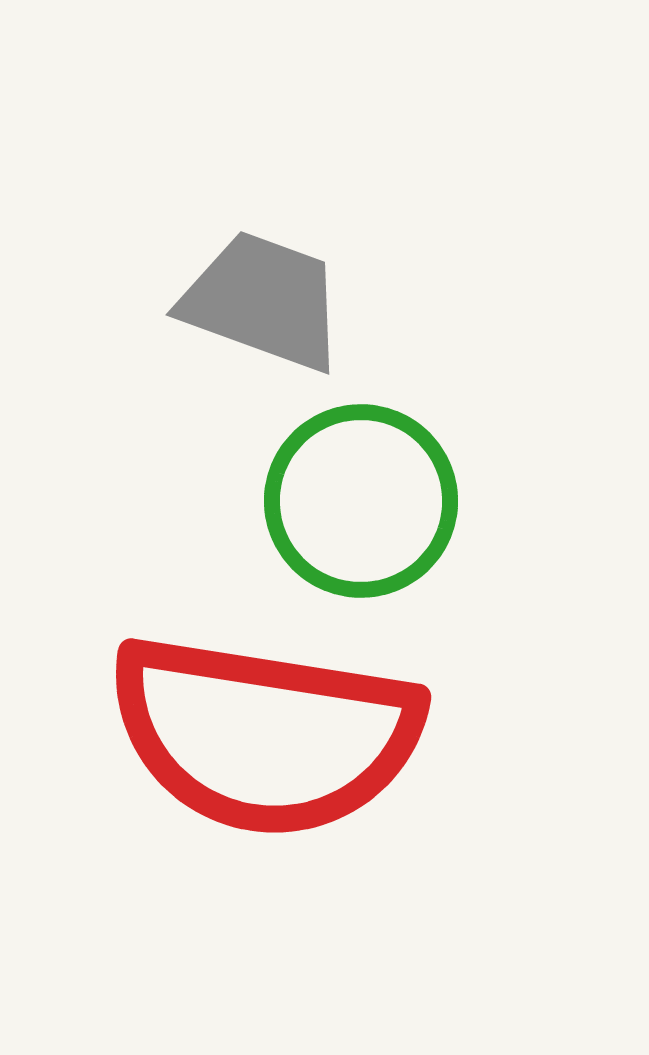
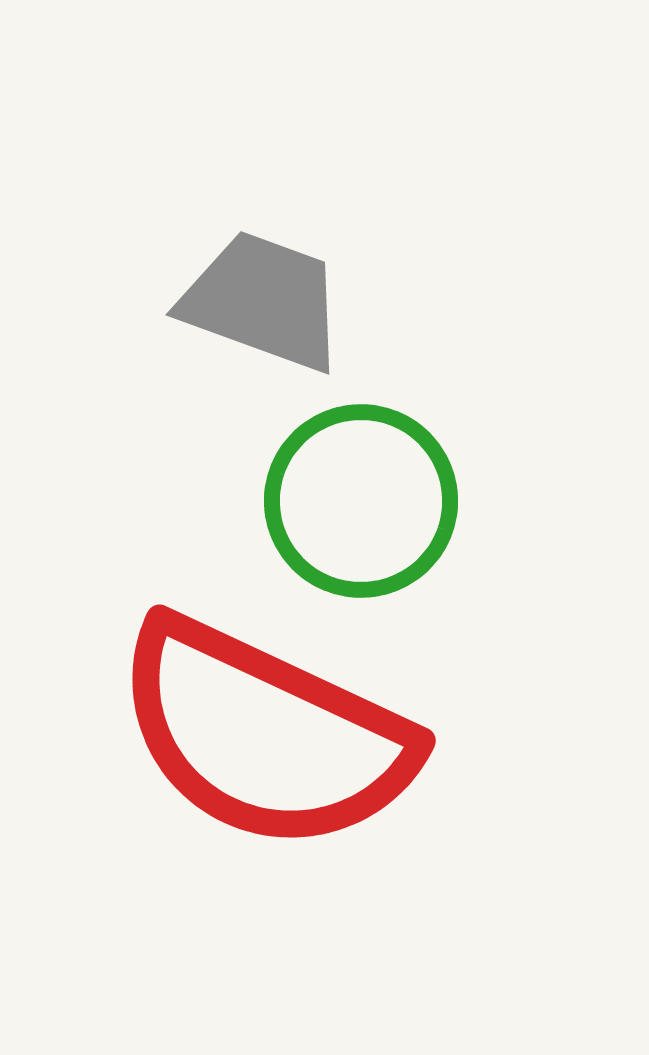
red semicircle: rotated 16 degrees clockwise
